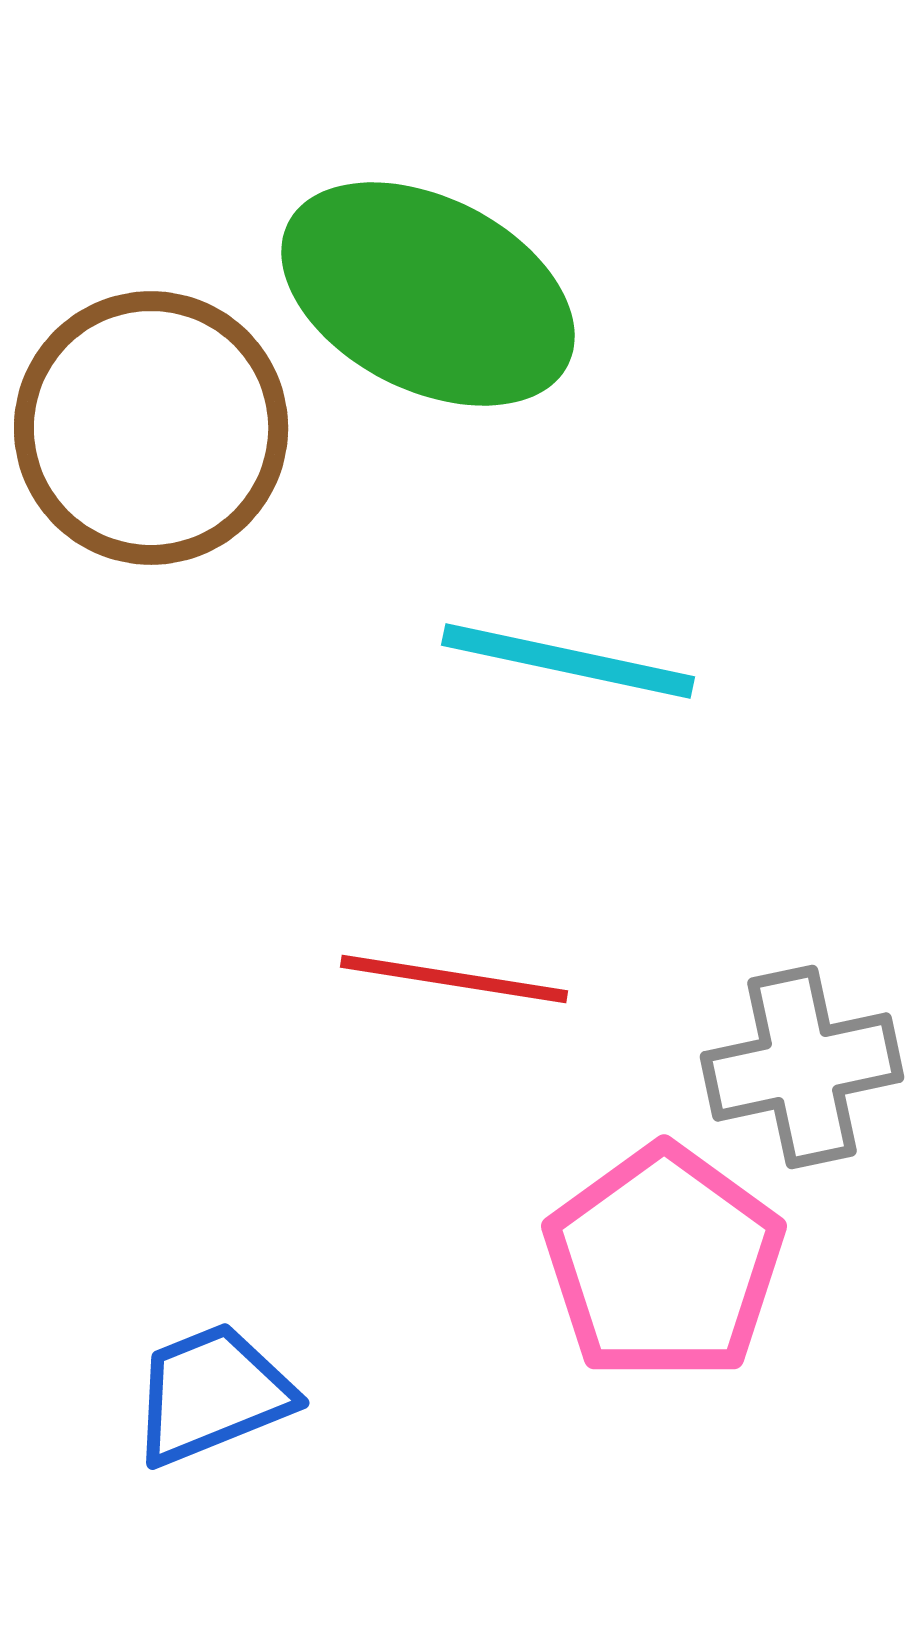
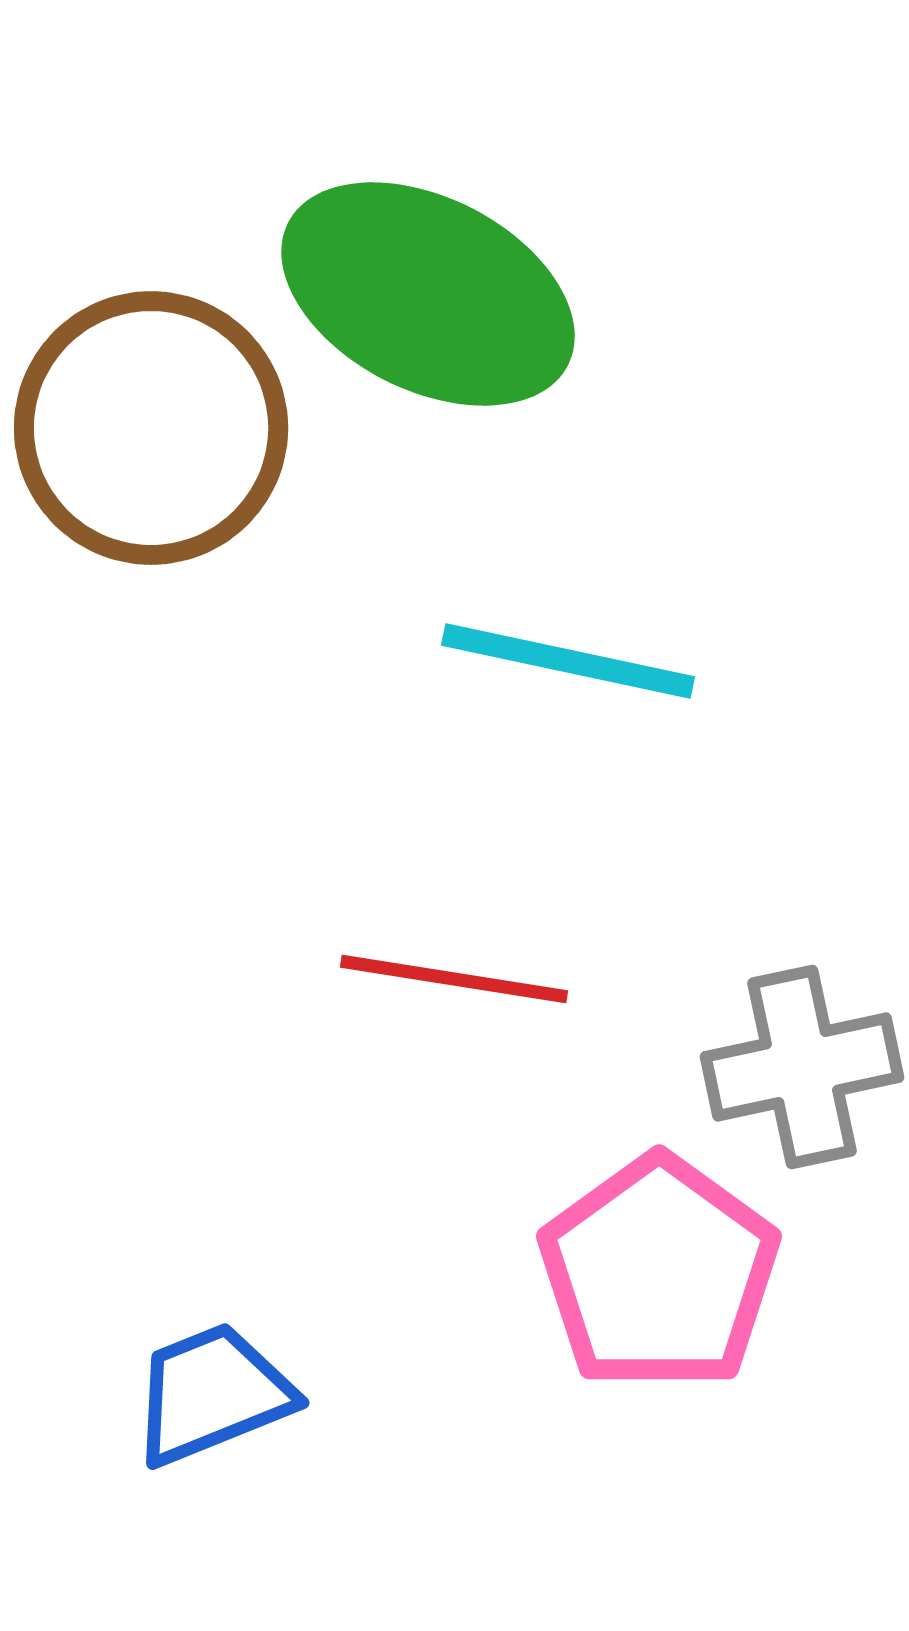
pink pentagon: moved 5 px left, 10 px down
